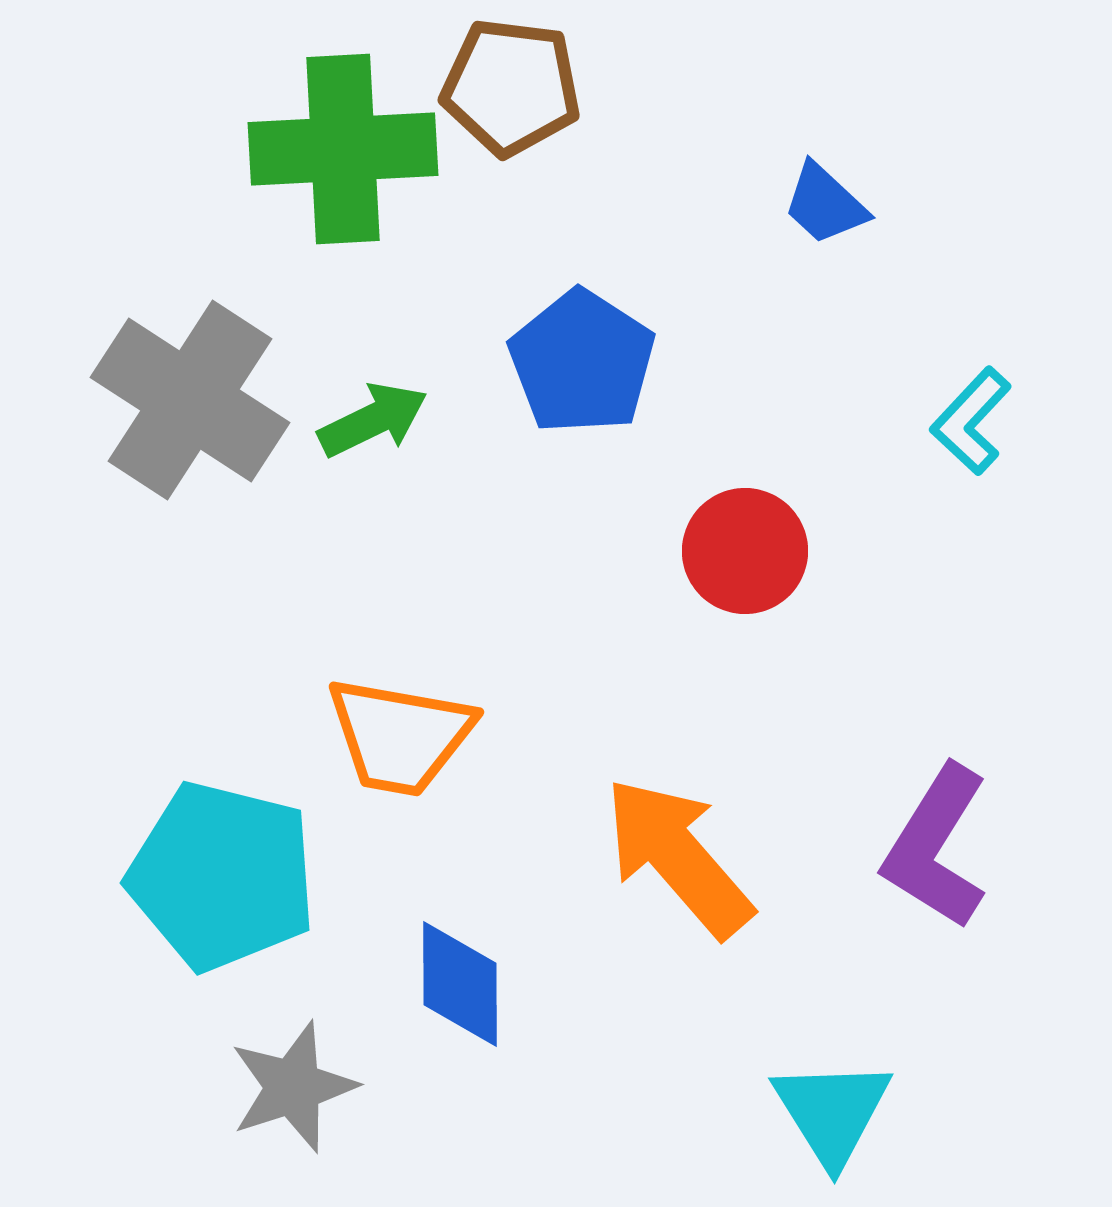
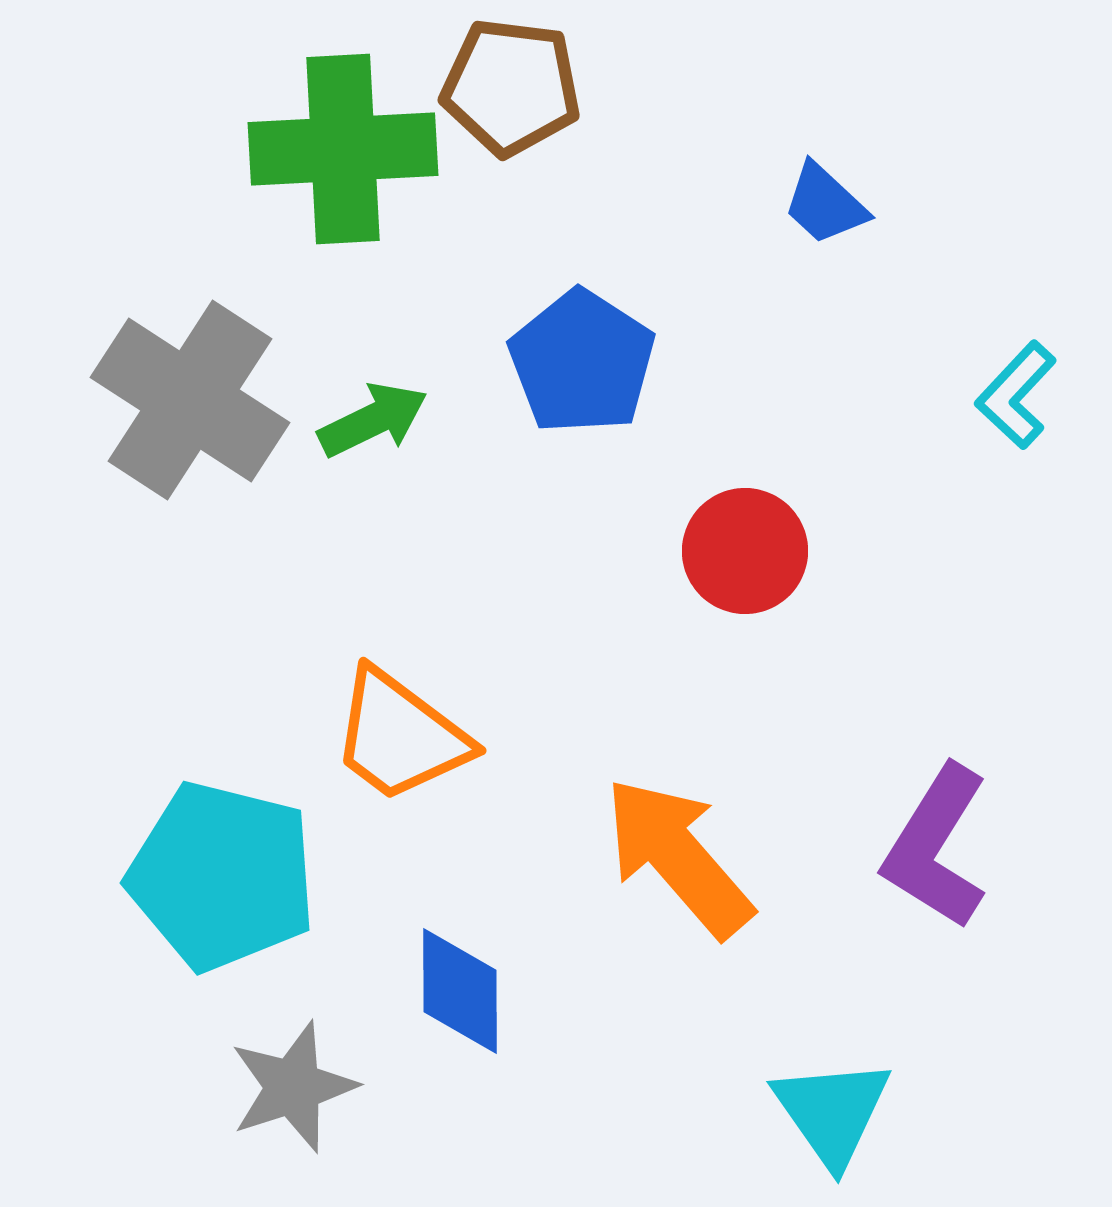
cyan L-shape: moved 45 px right, 26 px up
orange trapezoid: rotated 27 degrees clockwise
blue diamond: moved 7 px down
cyan triangle: rotated 3 degrees counterclockwise
